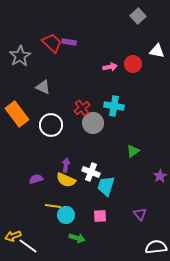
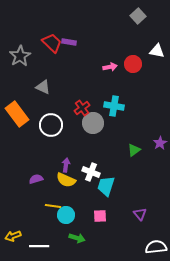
green triangle: moved 1 px right, 1 px up
purple star: moved 33 px up
white line: moved 11 px right; rotated 36 degrees counterclockwise
